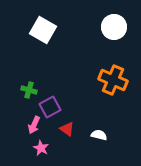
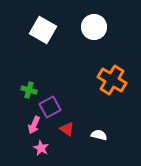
white circle: moved 20 px left
orange cross: moved 1 px left; rotated 8 degrees clockwise
